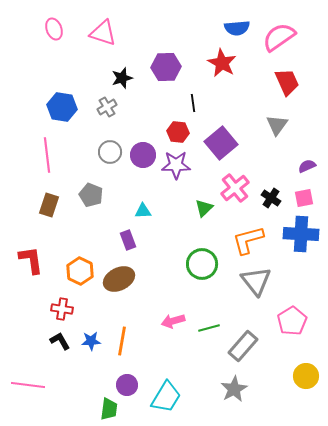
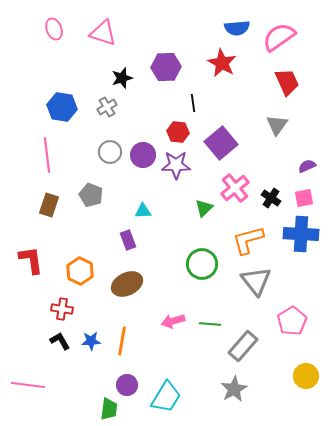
brown ellipse at (119, 279): moved 8 px right, 5 px down
green line at (209, 328): moved 1 px right, 4 px up; rotated 20 degrees clockwise
